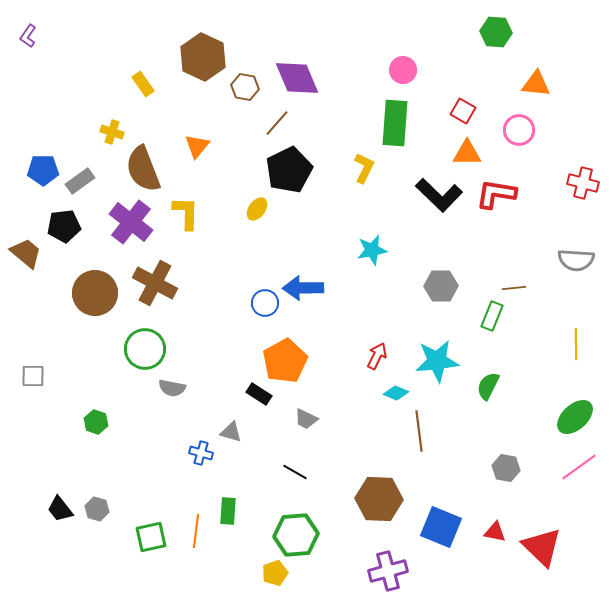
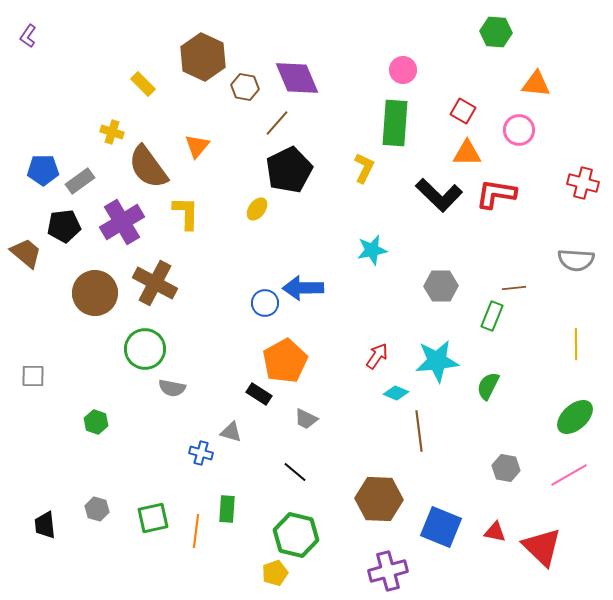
yellow rectangle at (143, 84): rotated 10 degrees counterclockwise
brown semicircle at (143, 169): moved 5 px right, 2 px up; rotated 15 degrees counterclockwise
purple cross at (131, 222): moved 9 px left; rotated 21 degrees clockwise
red arrow at (377, 356): rotated 8 degrees clockwise
pink line at (579, 467): moved 10 px left, 8 px down; rotated 6 degrees clockwise
black line at (295, 472): rotated 10 degrees clockwise
black trapezoid at (60, 509): moved 15 px left, 16 px down; rotated 32 degrees clockwise
green rectangle at (228, 511): moved 1 px left, 2 px up
green hexagon at (296, 535): rotated 18 degrees clockwise
green square at (151, 537): moved 2 px right, 19 px up
